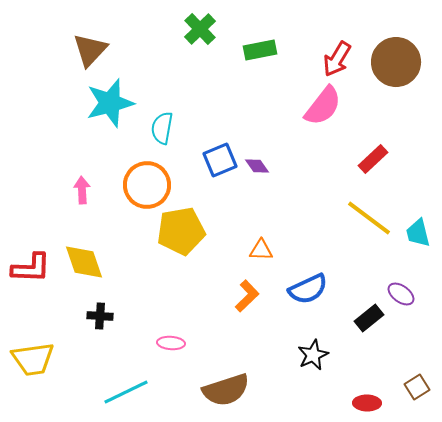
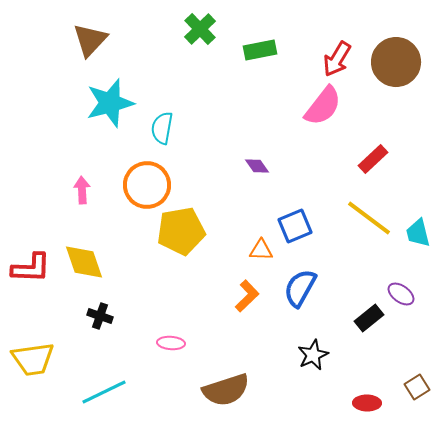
brown triangle: moved 10 px up
blue square: moved 75 px right, 66 px down
blue semicircle: moved 8 px left, 1 px up; rotated 144 degrees clockwise
black cross: rotated 15 degrees clockwise
cyan line: moved 22 px left
